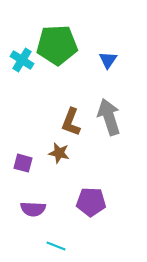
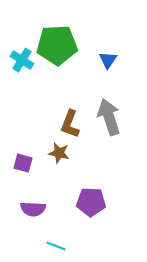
brown L-shape: moved 1 px left, 2 px down
